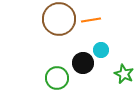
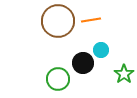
brown circle: moved 1 px left, 2 px down
green star: rotated 12 degrees clockwise
green circle: moved 1 px right, 1 px down
